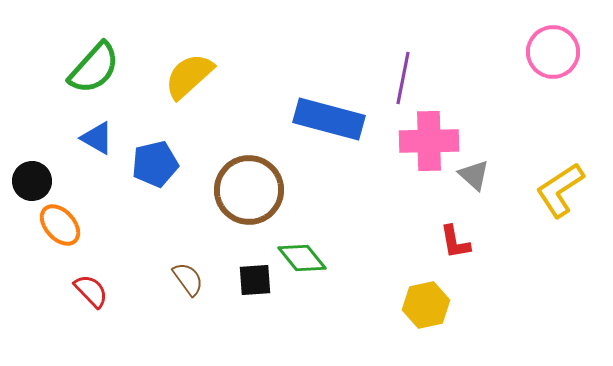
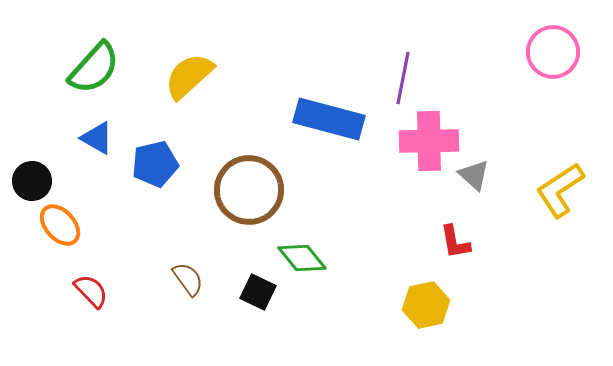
black square: moved 3 px right, 12 px down; rotated 30 degrees clockwise
